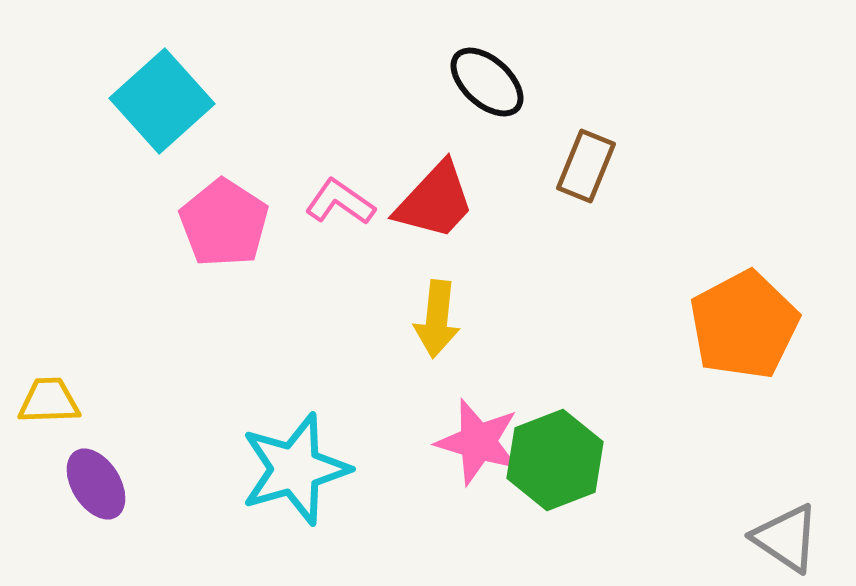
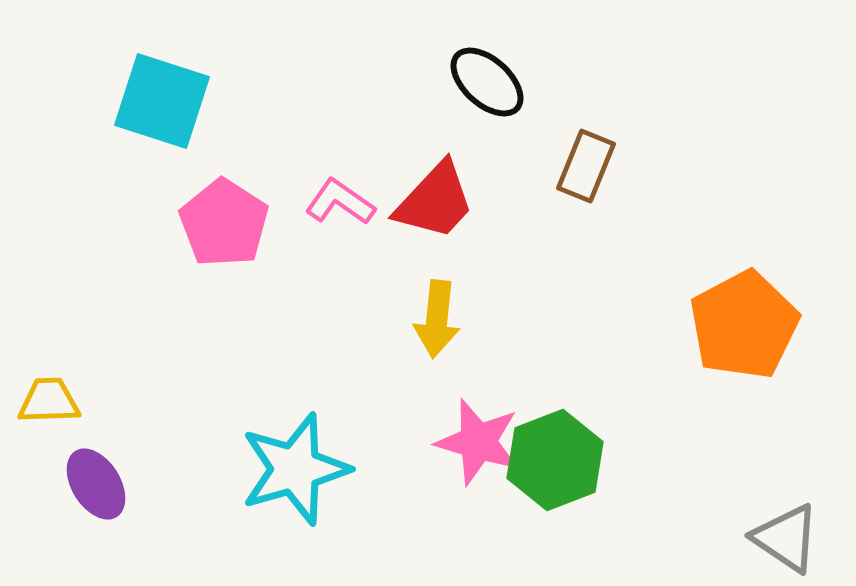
cyan square: rotated 30 degrees counterclockwise
